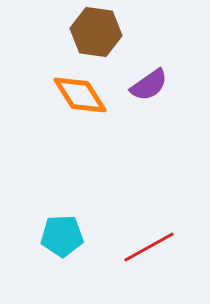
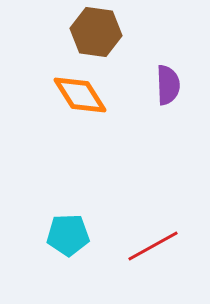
purple semicircle: moved 19 px right; rotated 57 degrees counterclockwise
cyan pentagon: moved 6 px right, 1 px up
red line: moved 4 px right, 1 px up
